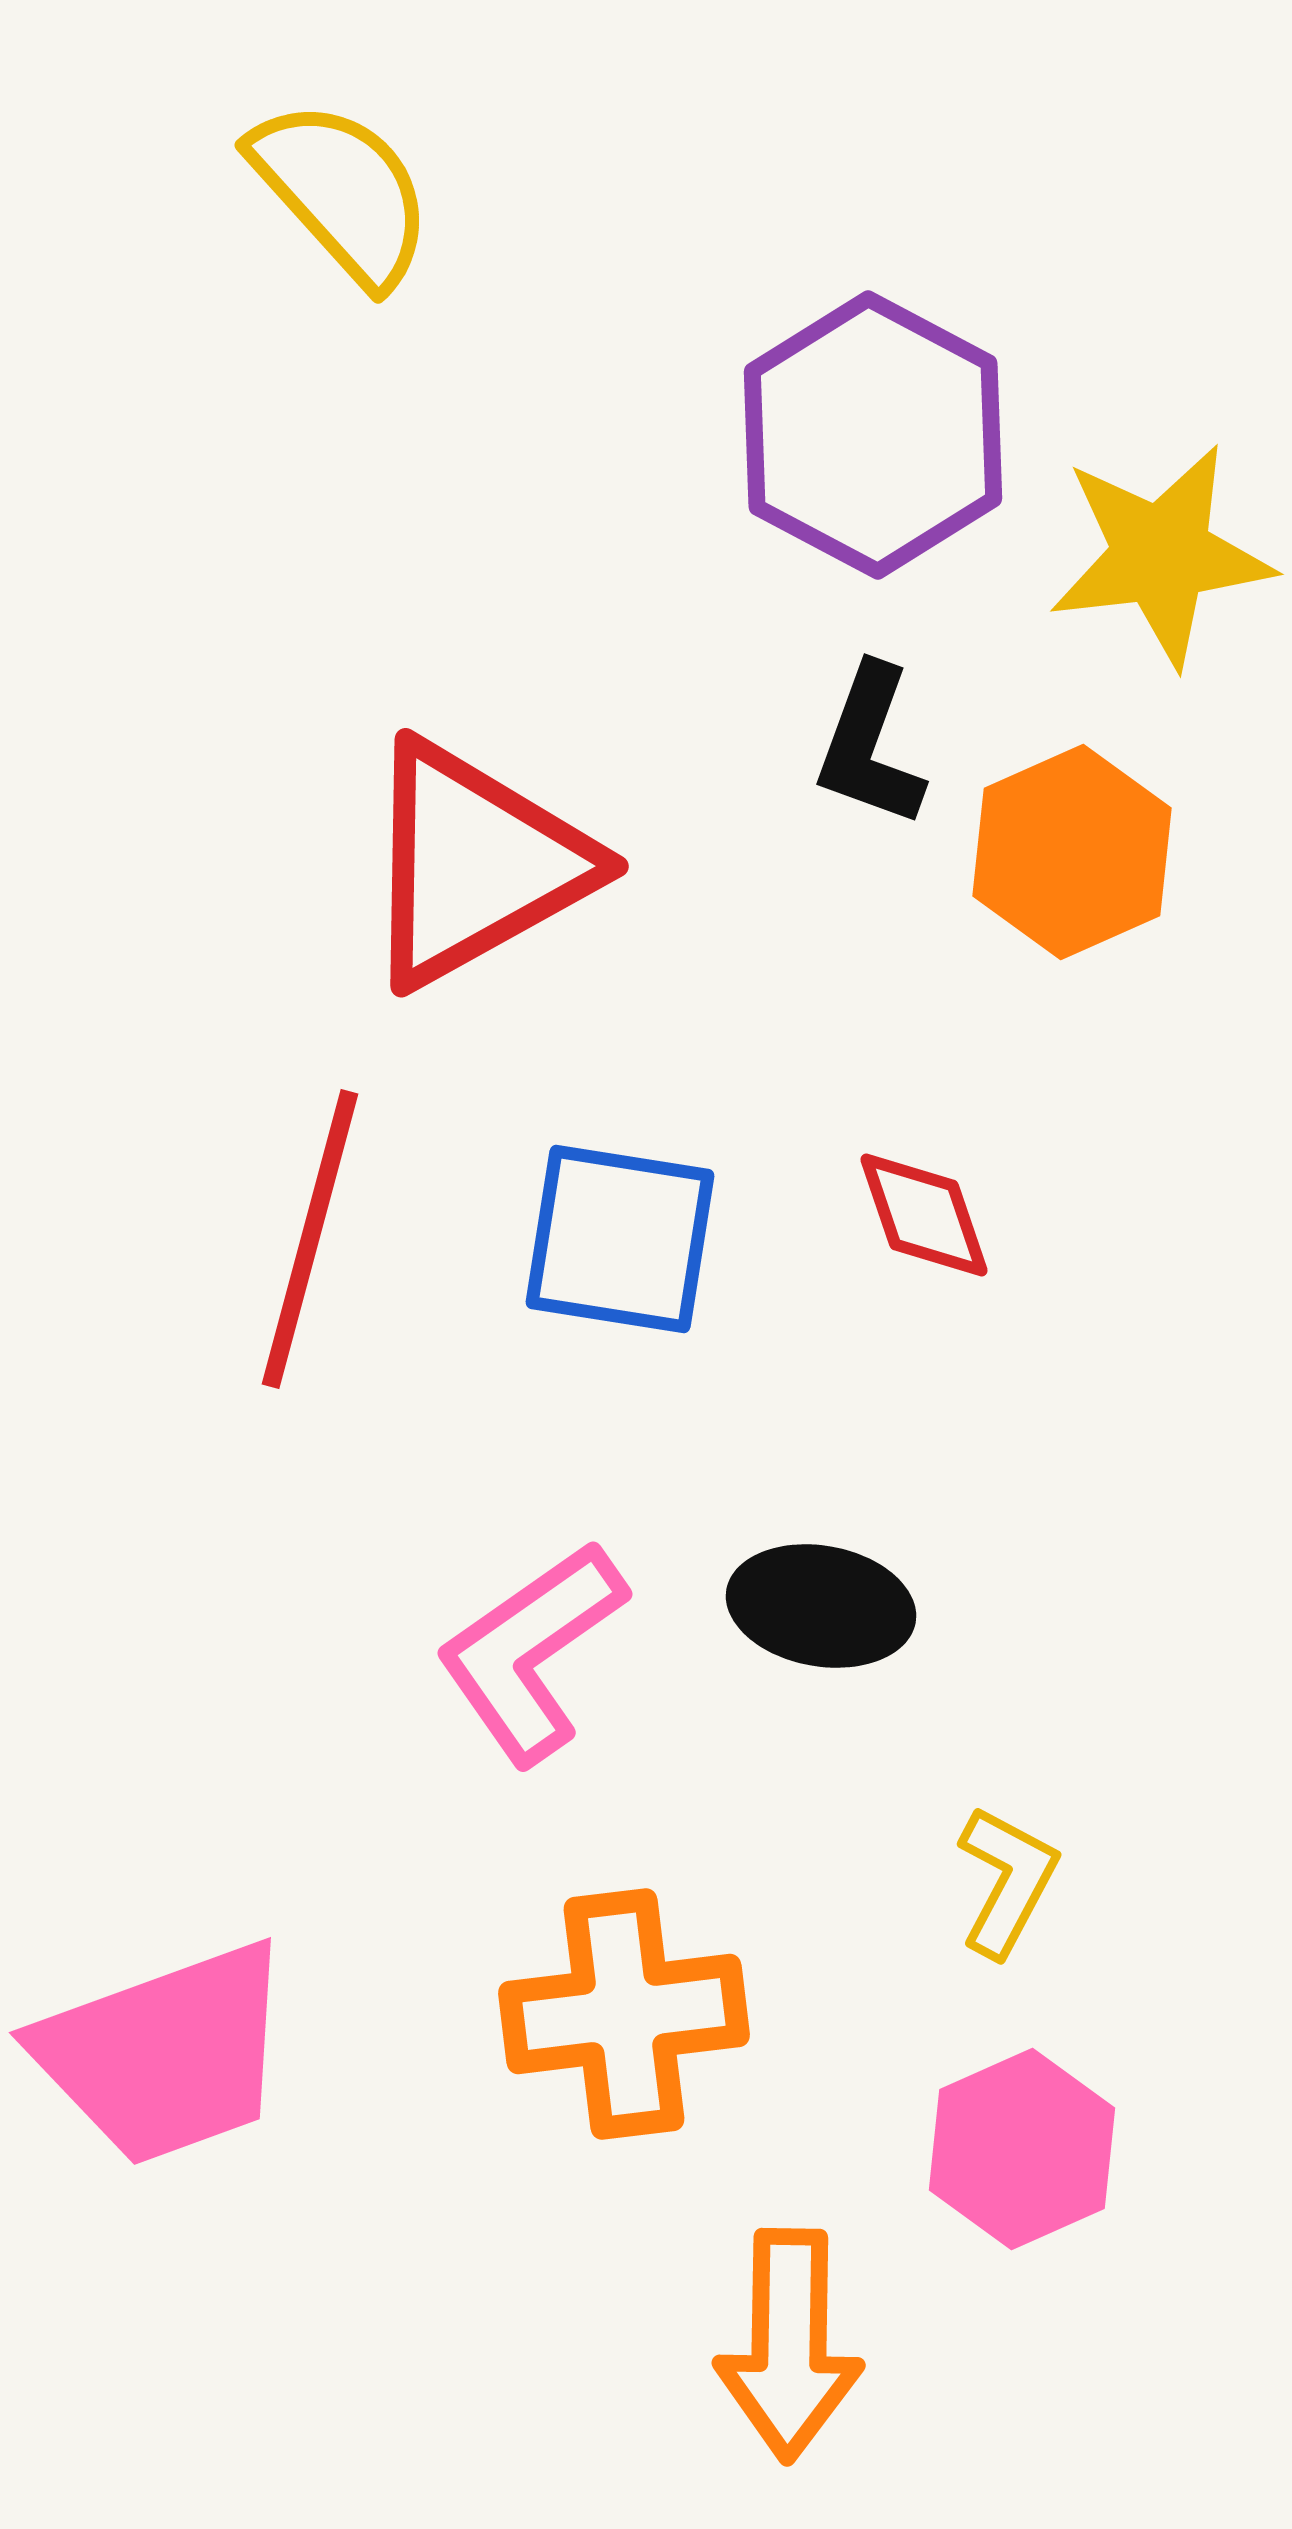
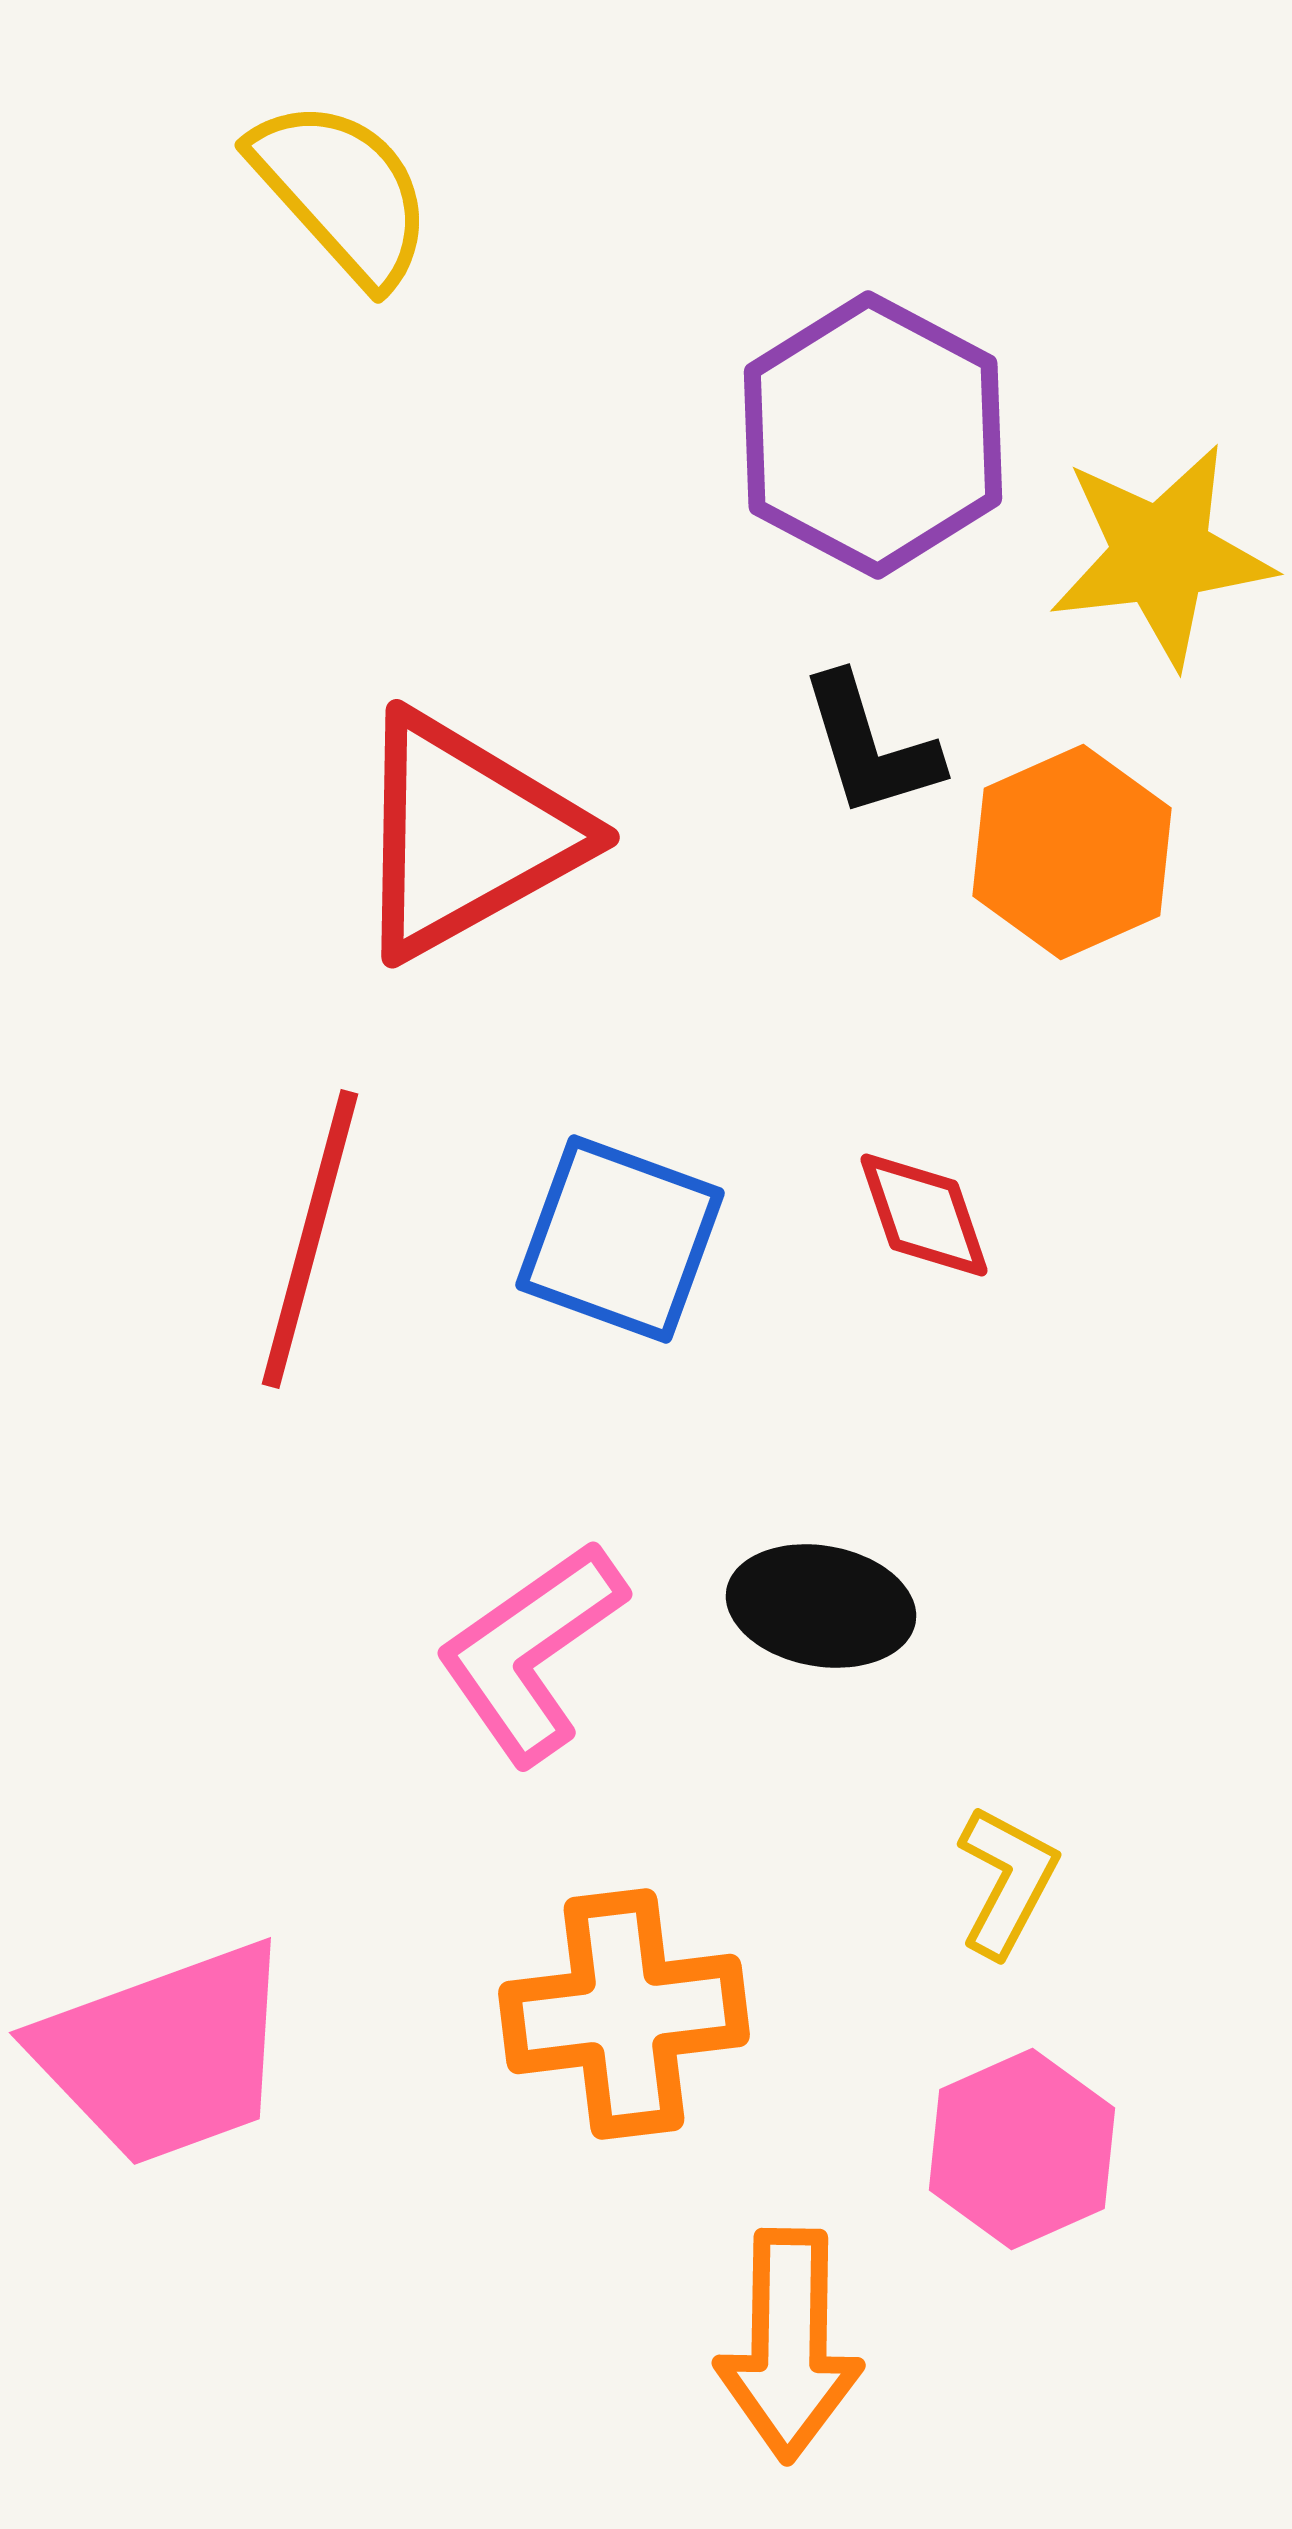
black L-shape: rotated 37 degrees counterclockwise
red triangle: moved 9 px left, 29 px up
blue square: rotated 11 degrees clockwise
